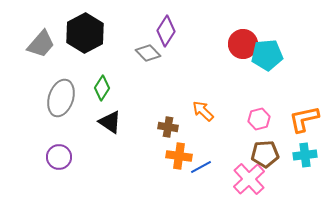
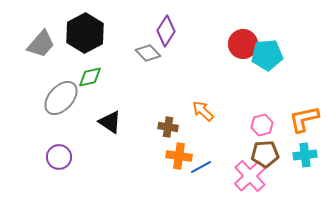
green diamond: moved 12 px left, 11 px up; rotated 45 degrees clockwise
gray ellipse: rotated 24 degrees clockwise
pink hexagon: moved 3 px right, 6 px down
pink cross: moved 1 px right, 3 px up
